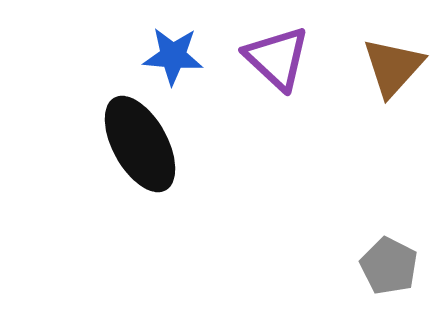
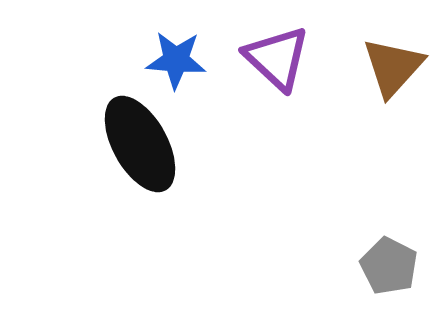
blue star: moved 3 px right, 4 px down
